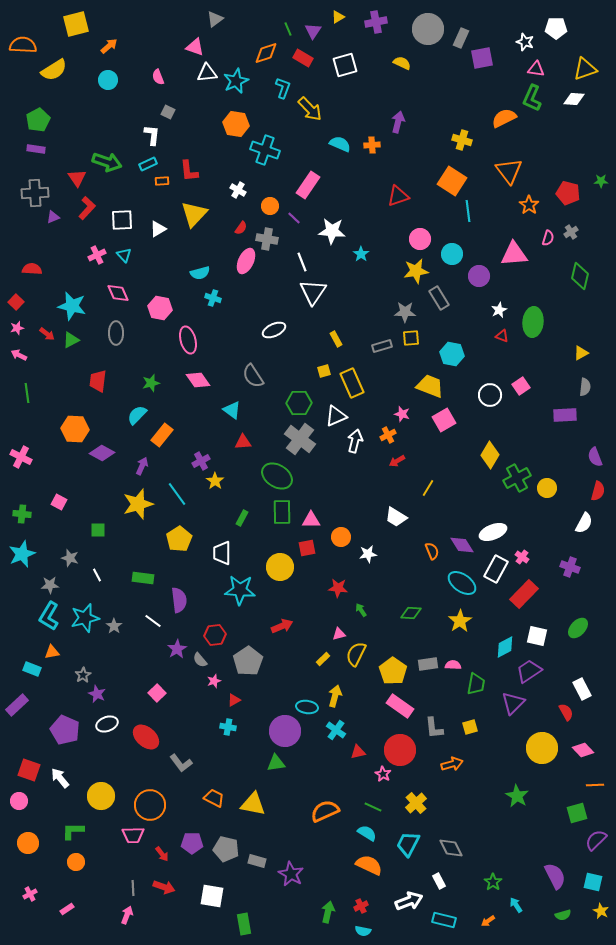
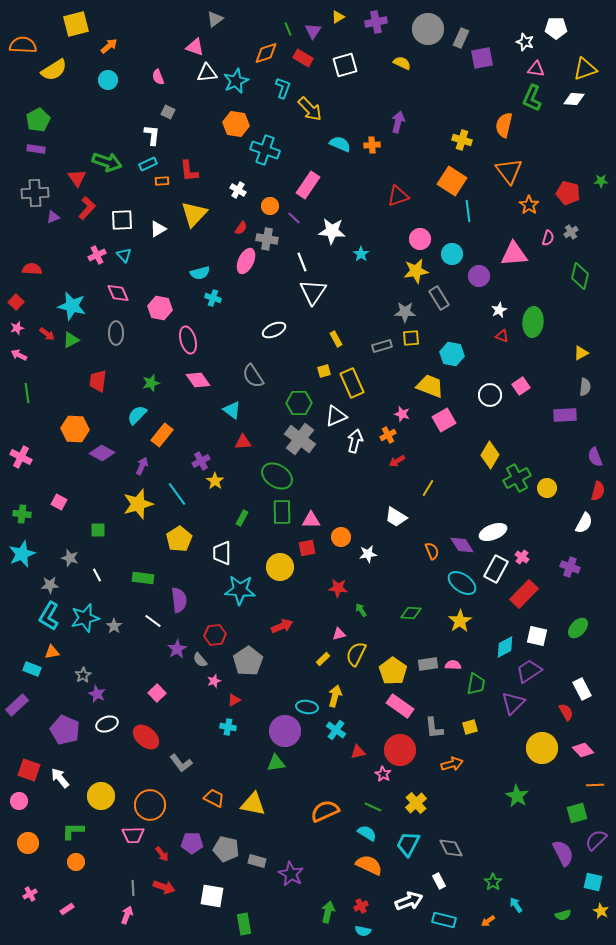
orange semicircle at (504, 118): moved 7 px down; rotated 50 degrees counterclockwise
purple semicircle at (555, 876): moved 8 px right, 23 px up
